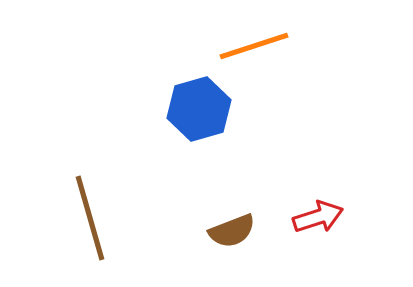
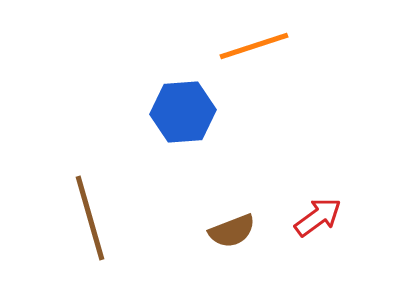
blue hexagon: moved 16 px left, 3 px down; rotated 12 degrees clockwise
red arrow: rotated 18 degrees counterclockwise
